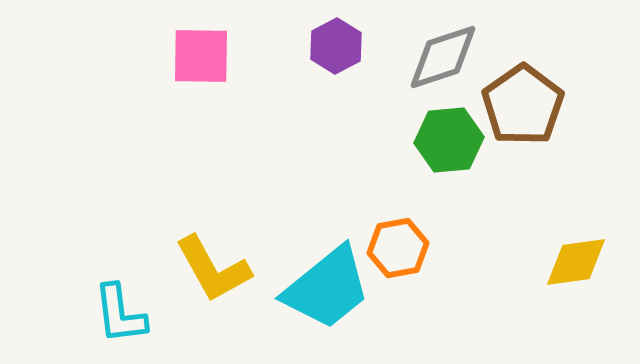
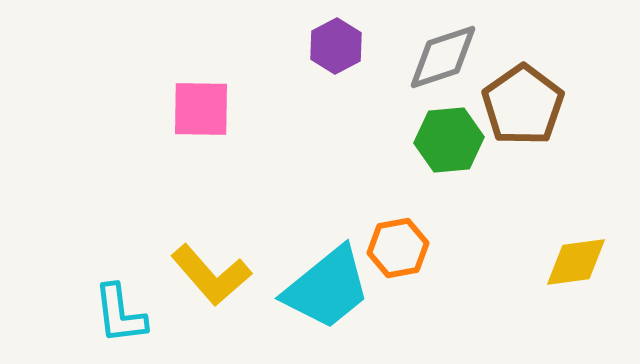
pink square: moved 53 px down
yellow L-shape: moved 2 px left, 6 px down; rotated 12 degrees counterclockwise
